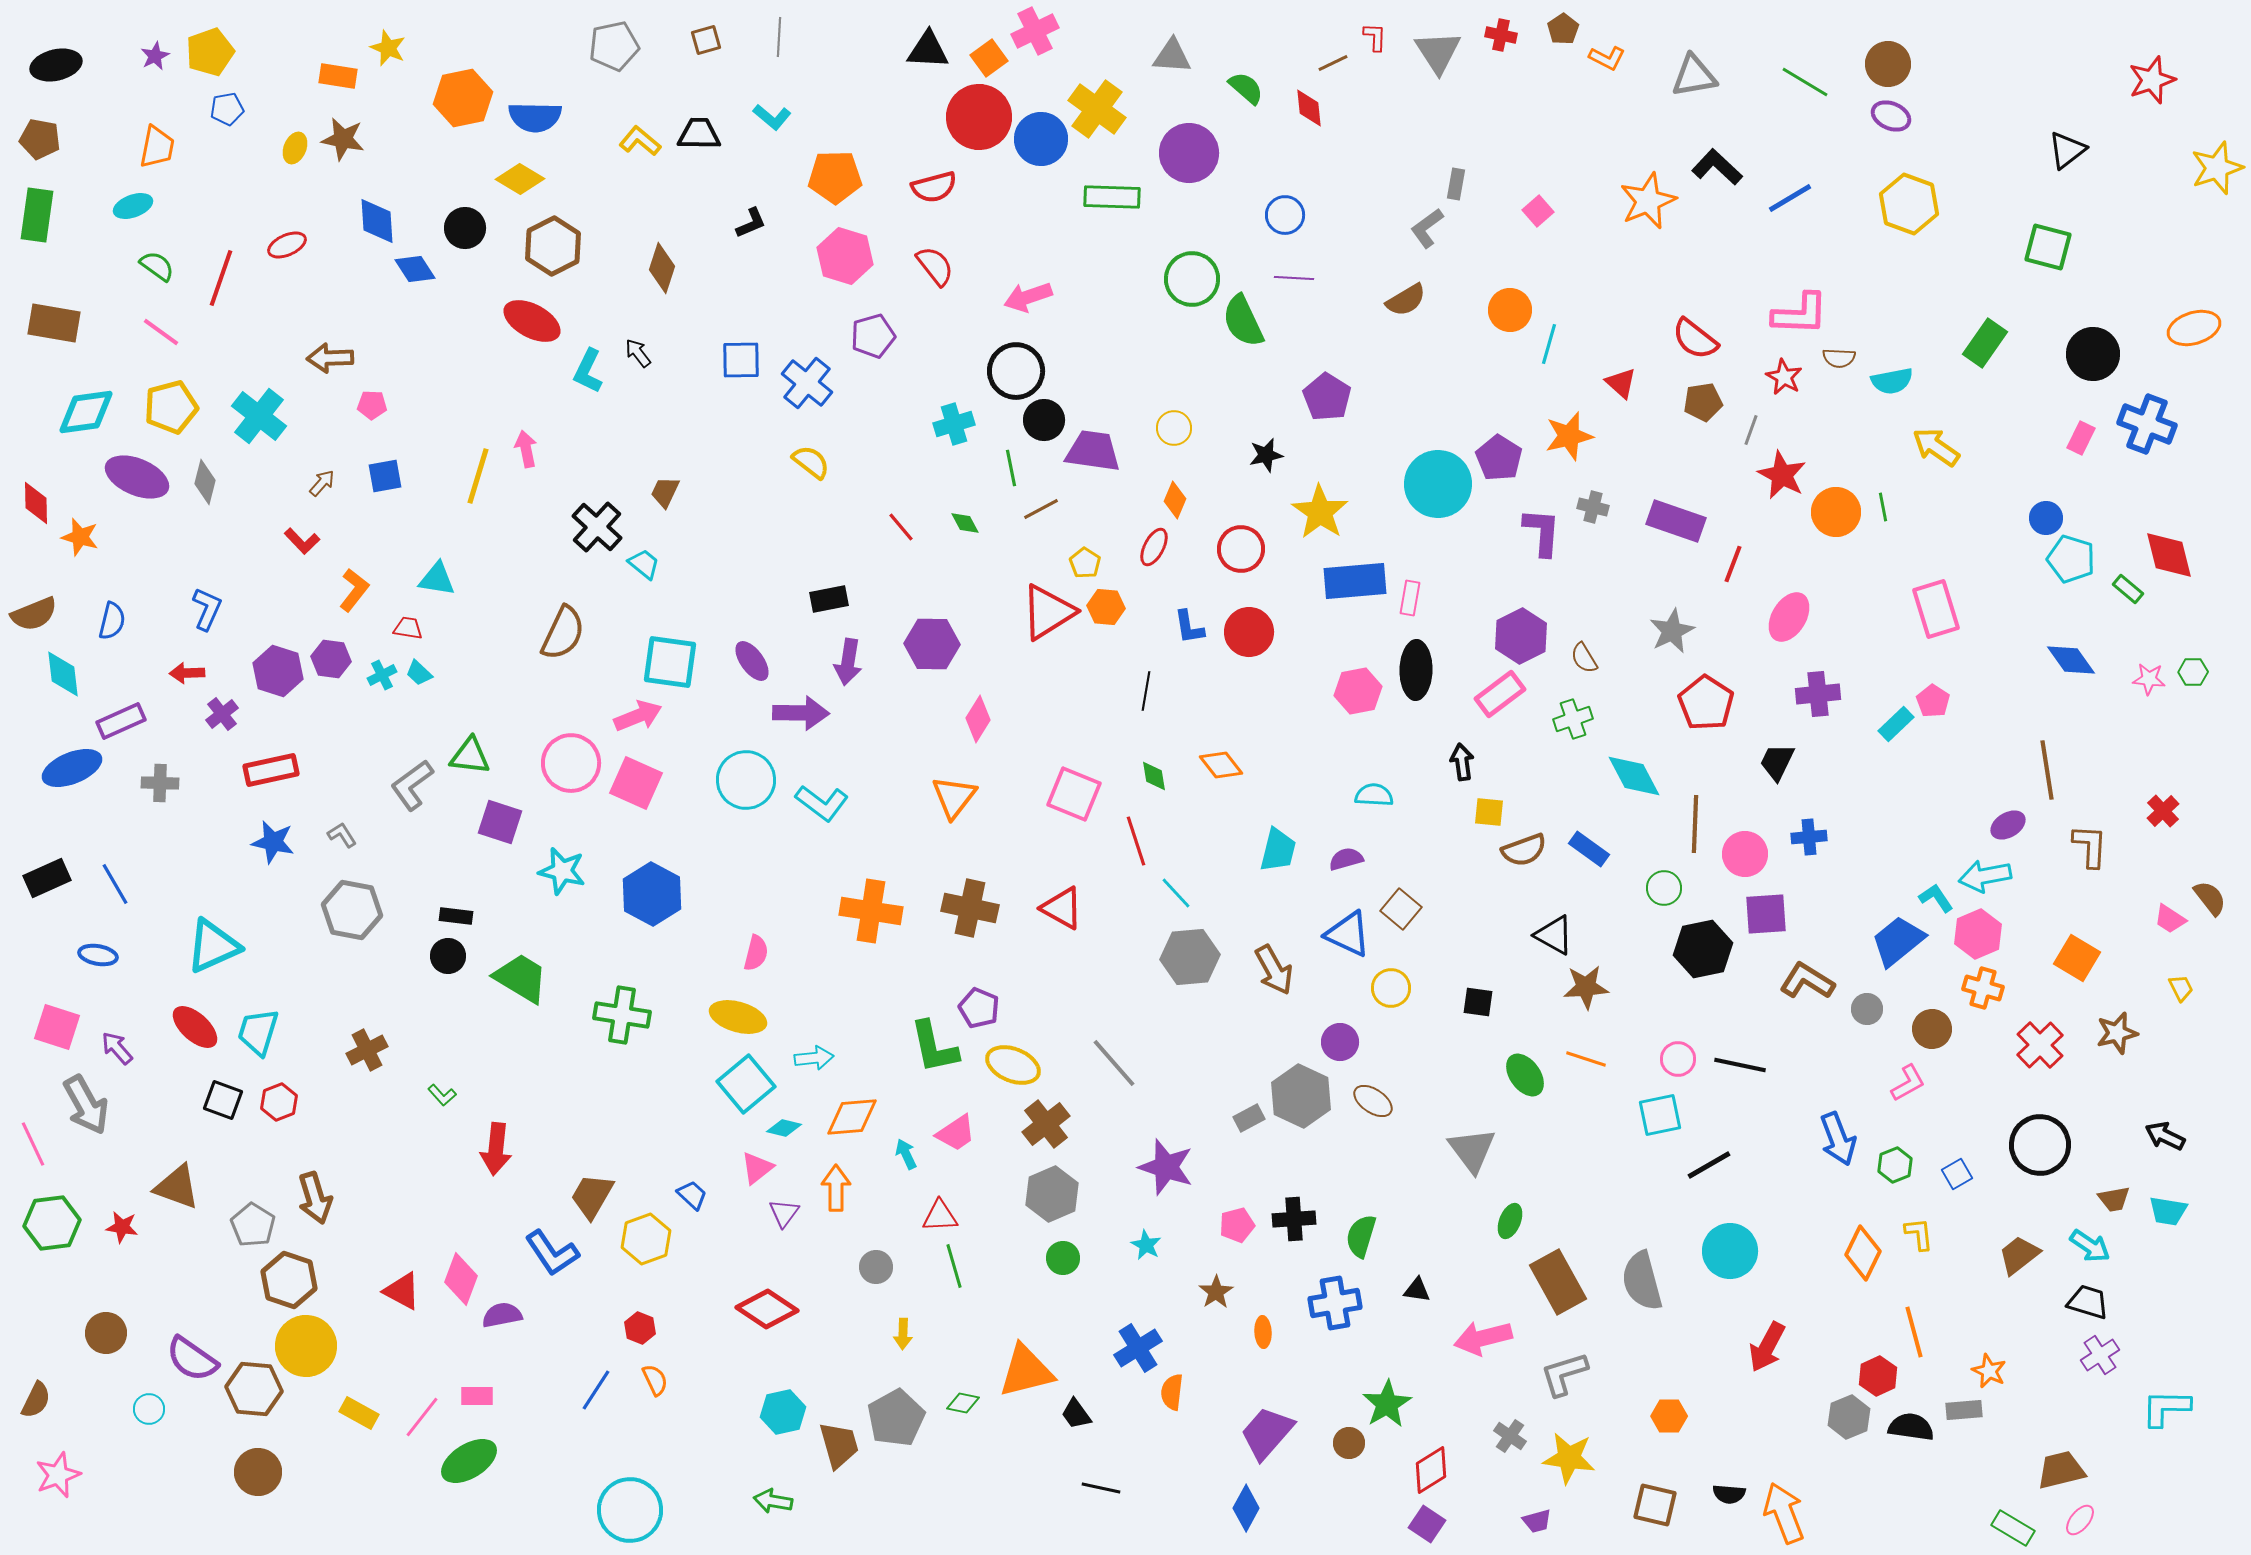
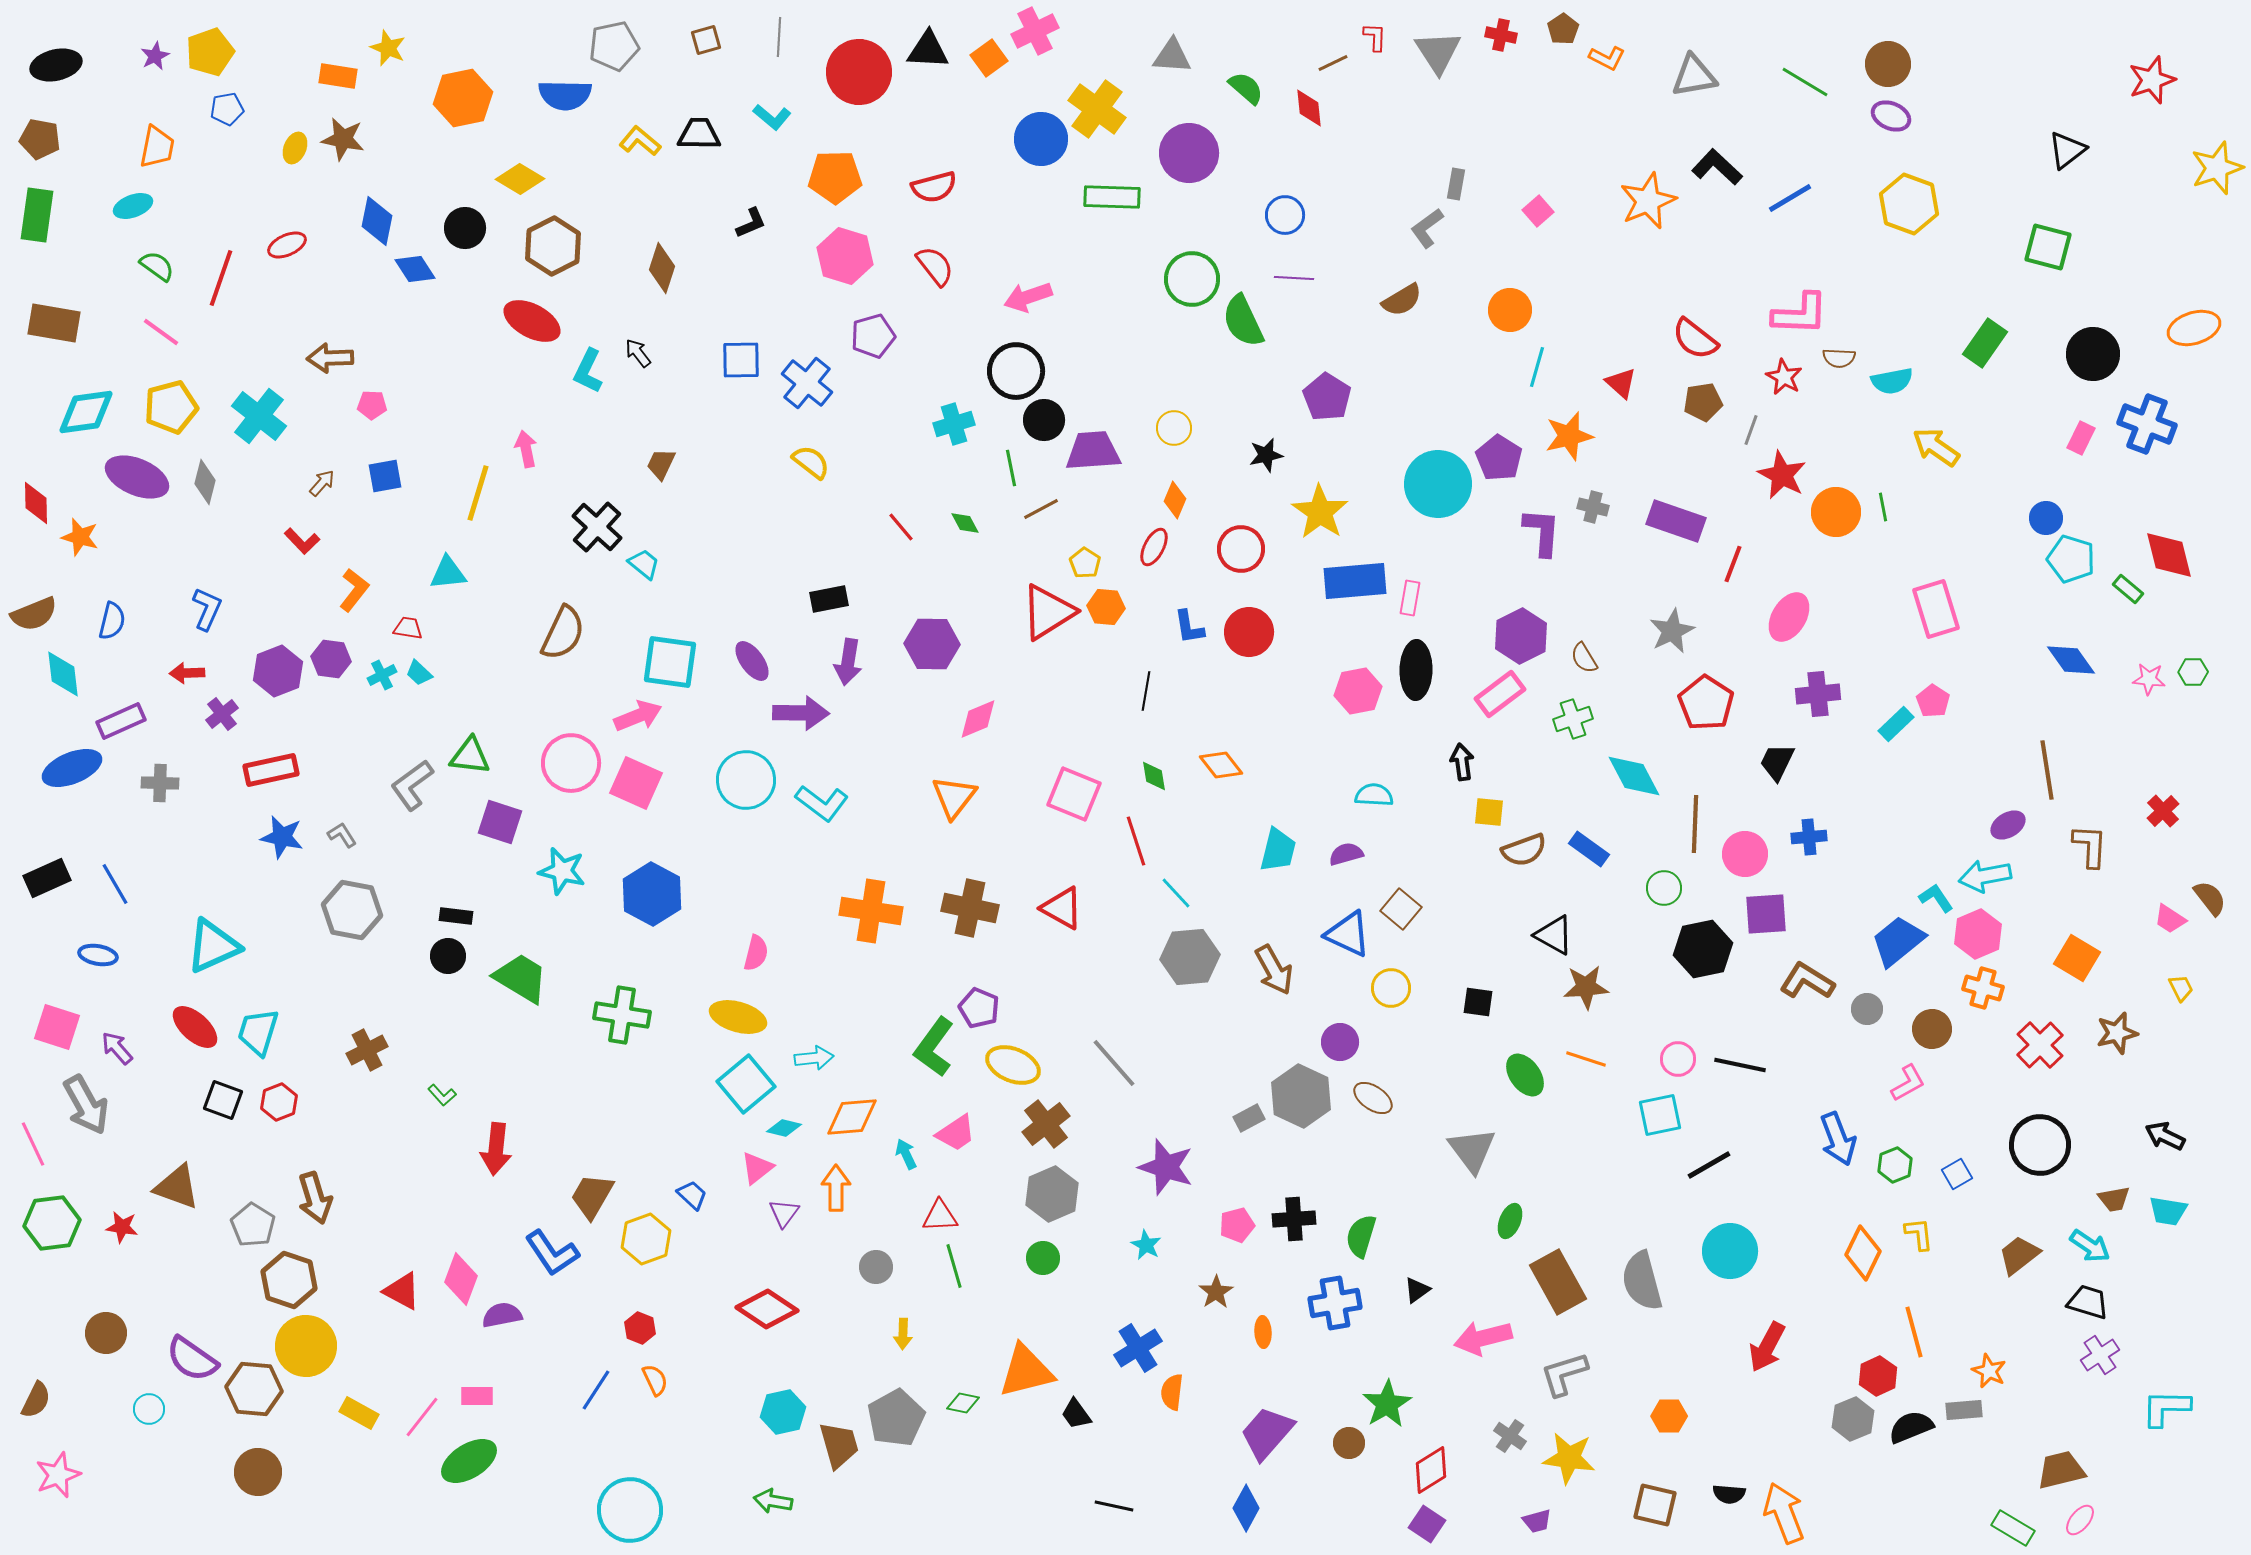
blue semicircle at (535, 117): moved 30 px right, 22 px up
red circle at (979, 117): moved 120 px left, 45 px up
blue diamond at (377, 221): rotated 15 degrees clockwise
brown semicircle at (1406, 300): moved 4 px left
cyan line at (1549, 344): moved 12 px left, 23 px down
purple trapezoid at (1093, 451): rotated 12 degrees counterclockwise
yellow line at (478, 476): moved 17 px down
brown trapezoid at (665, 492): moved 4 px left, 28 px up
cyan triangle at (437, 579): moved 11 px right, 6 px up; rotated 15 degrees counterclockwise
purple hexagon at (278, 671): rotated 21 degrees clockwise
pink diamond at (978, 719): rotated 36 degrees clockwise
blue star at (273, 842): moved 9 px right, 5 px up
purple semicircle at (1346, 859): moved 5 px up
green L-shape at (934, 1047): rotated 48 degrees clockwise
brown ellipse at (1373, 1101): moved 3 px up
green circle at (1063, 1258): moved 20 px left
black triangle at (1417, 1290): rotated 44 degrees counterclockwise
gray hexagon at (1849, 1417): moved 4 px right, 2 px down
black semicircle at (1911, 1427): rotated 30 degrees counterclockwise
black line at (1101, 1488): moved 13 px right, 18 px down
